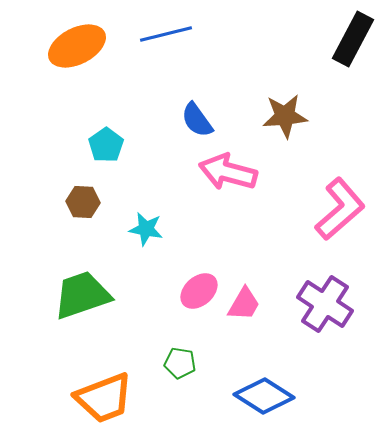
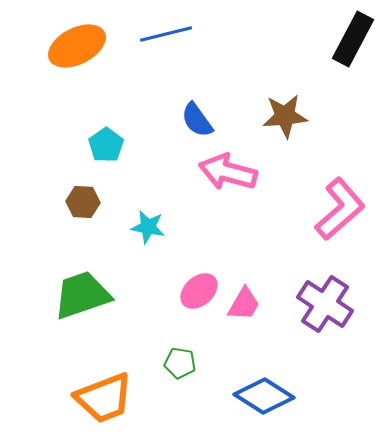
cyan star: moved 2 px right, 2 px up
